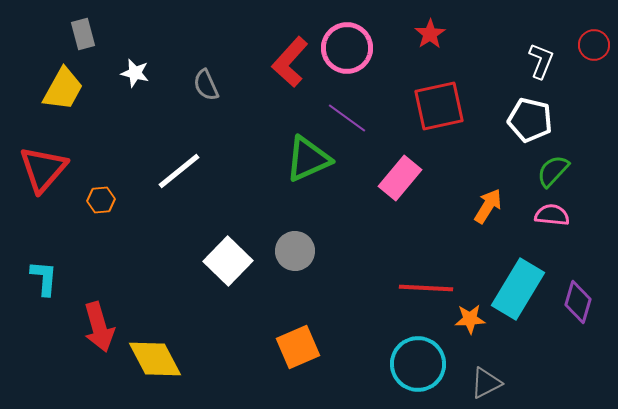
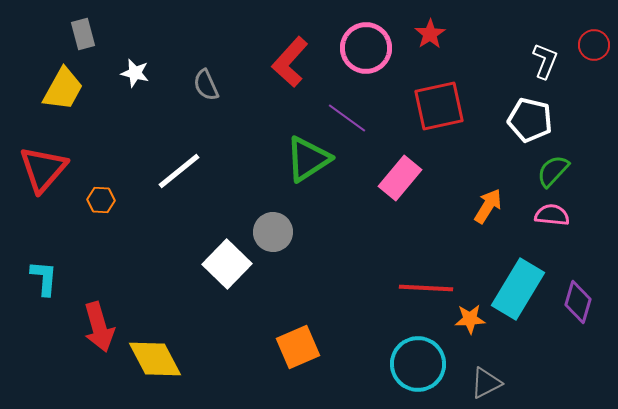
pink circle: moved 19 px right
white L-shape: moved 4 px right
green triangle: rotated 9 degrees counterclockwise
orange hexagon: rotated 8 degrees clockwise
gray circle: moved 22 px left, 19 px up
white square: moved 1 px left, 3 px down
